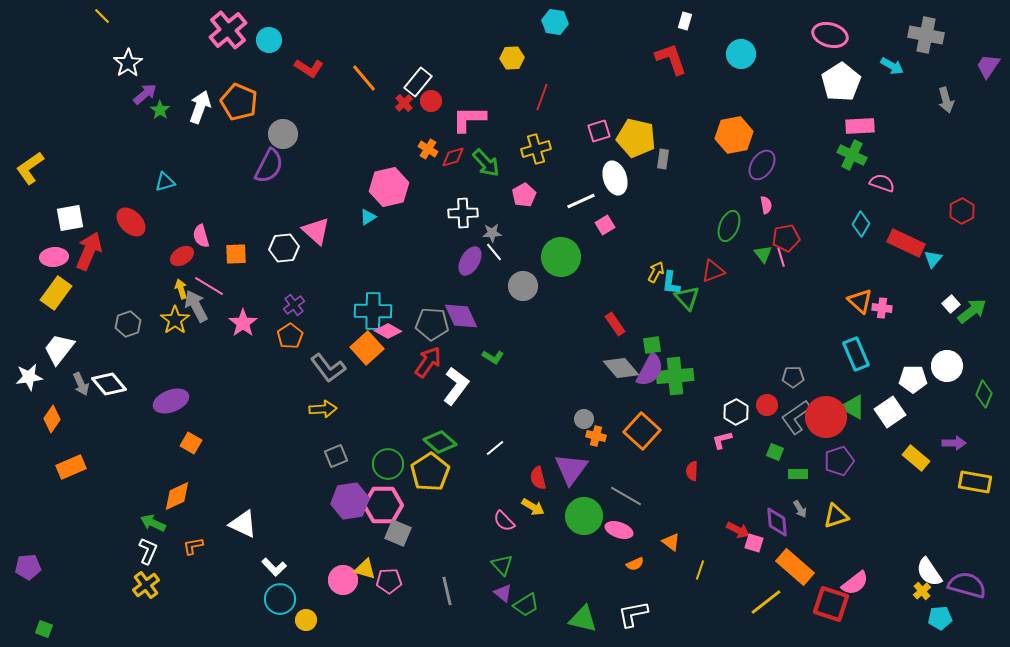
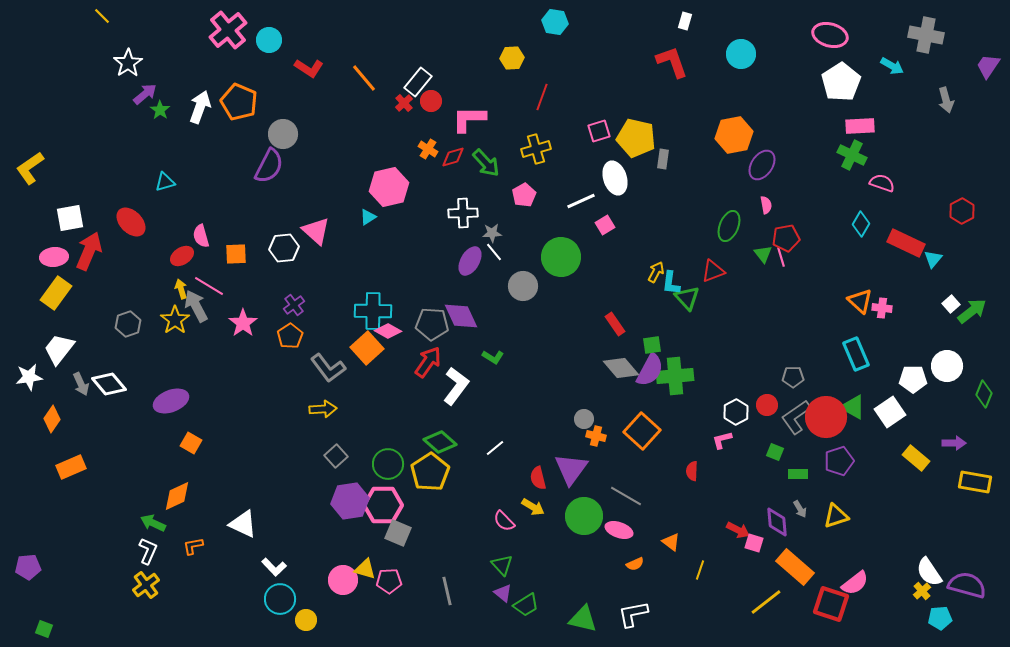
red L-shape at (671, 59): moved 1 px right, 3 px down
gray square at (336, 456): rotated 20 degrees counterclockwise
